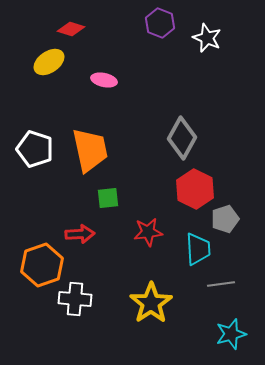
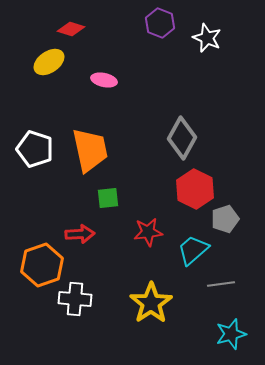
cyan trapezoid: moved 5 px left, 1 px down; rotated 128 degrees counterclockwise
